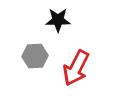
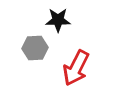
gray hexagon: moved 8 px up
